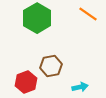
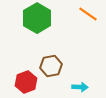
cyan arrow: rotated 14 degrees clockwise
